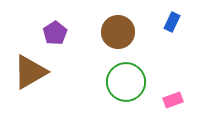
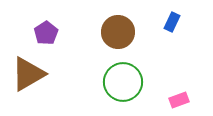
purple pentagon: moved 9 px left
brown triangle: moved 2 px left, 2 px down
green circle: moved 3 px left
pink rectangle: moved 6 px right
